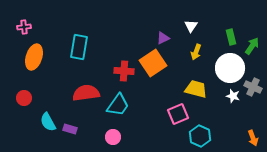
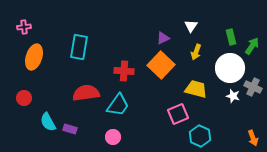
orange square: moved 8 px right, 2 px down; rotated 12 degrees counterclockwise
